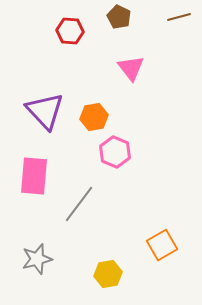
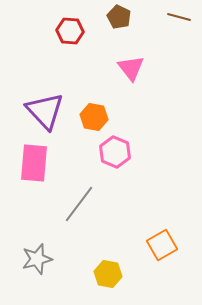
brown line: rotated 30 degrees clockwise
orange hexagon: rotated 20 degrees clockwise
pink rectangle: moved 13 px up
yellow hexagon: rotated 20 degrees clockwise
